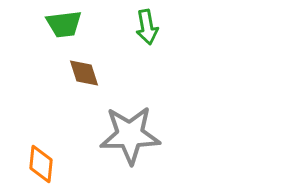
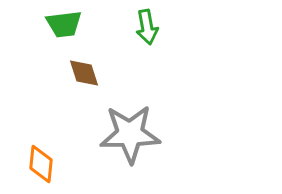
gray star: moved 1 px up
